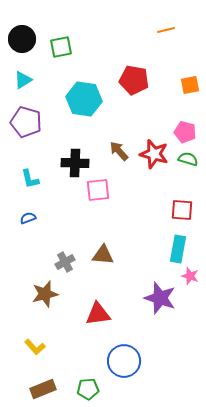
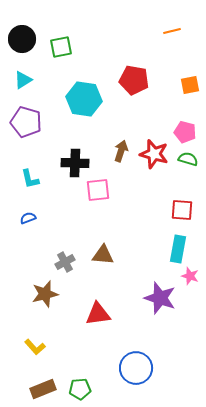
orange line: moved 6 px right, 1 px down
brown arrow: moved 2 px right; rotated 60 degrees clockwise
blue circle: moved 12 px right, 7 px down
green pentagon: moved 8 px left
